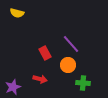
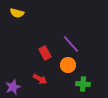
red arrow: rotated 16 degrees clockwise
green cross: moved 1 px down
